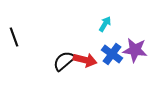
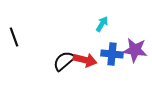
cyan arrow: moved 3 px left
blue cross: rotated 30 degrees counterclockwise
